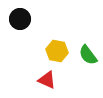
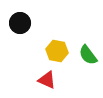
black circle: moved 4 px down
